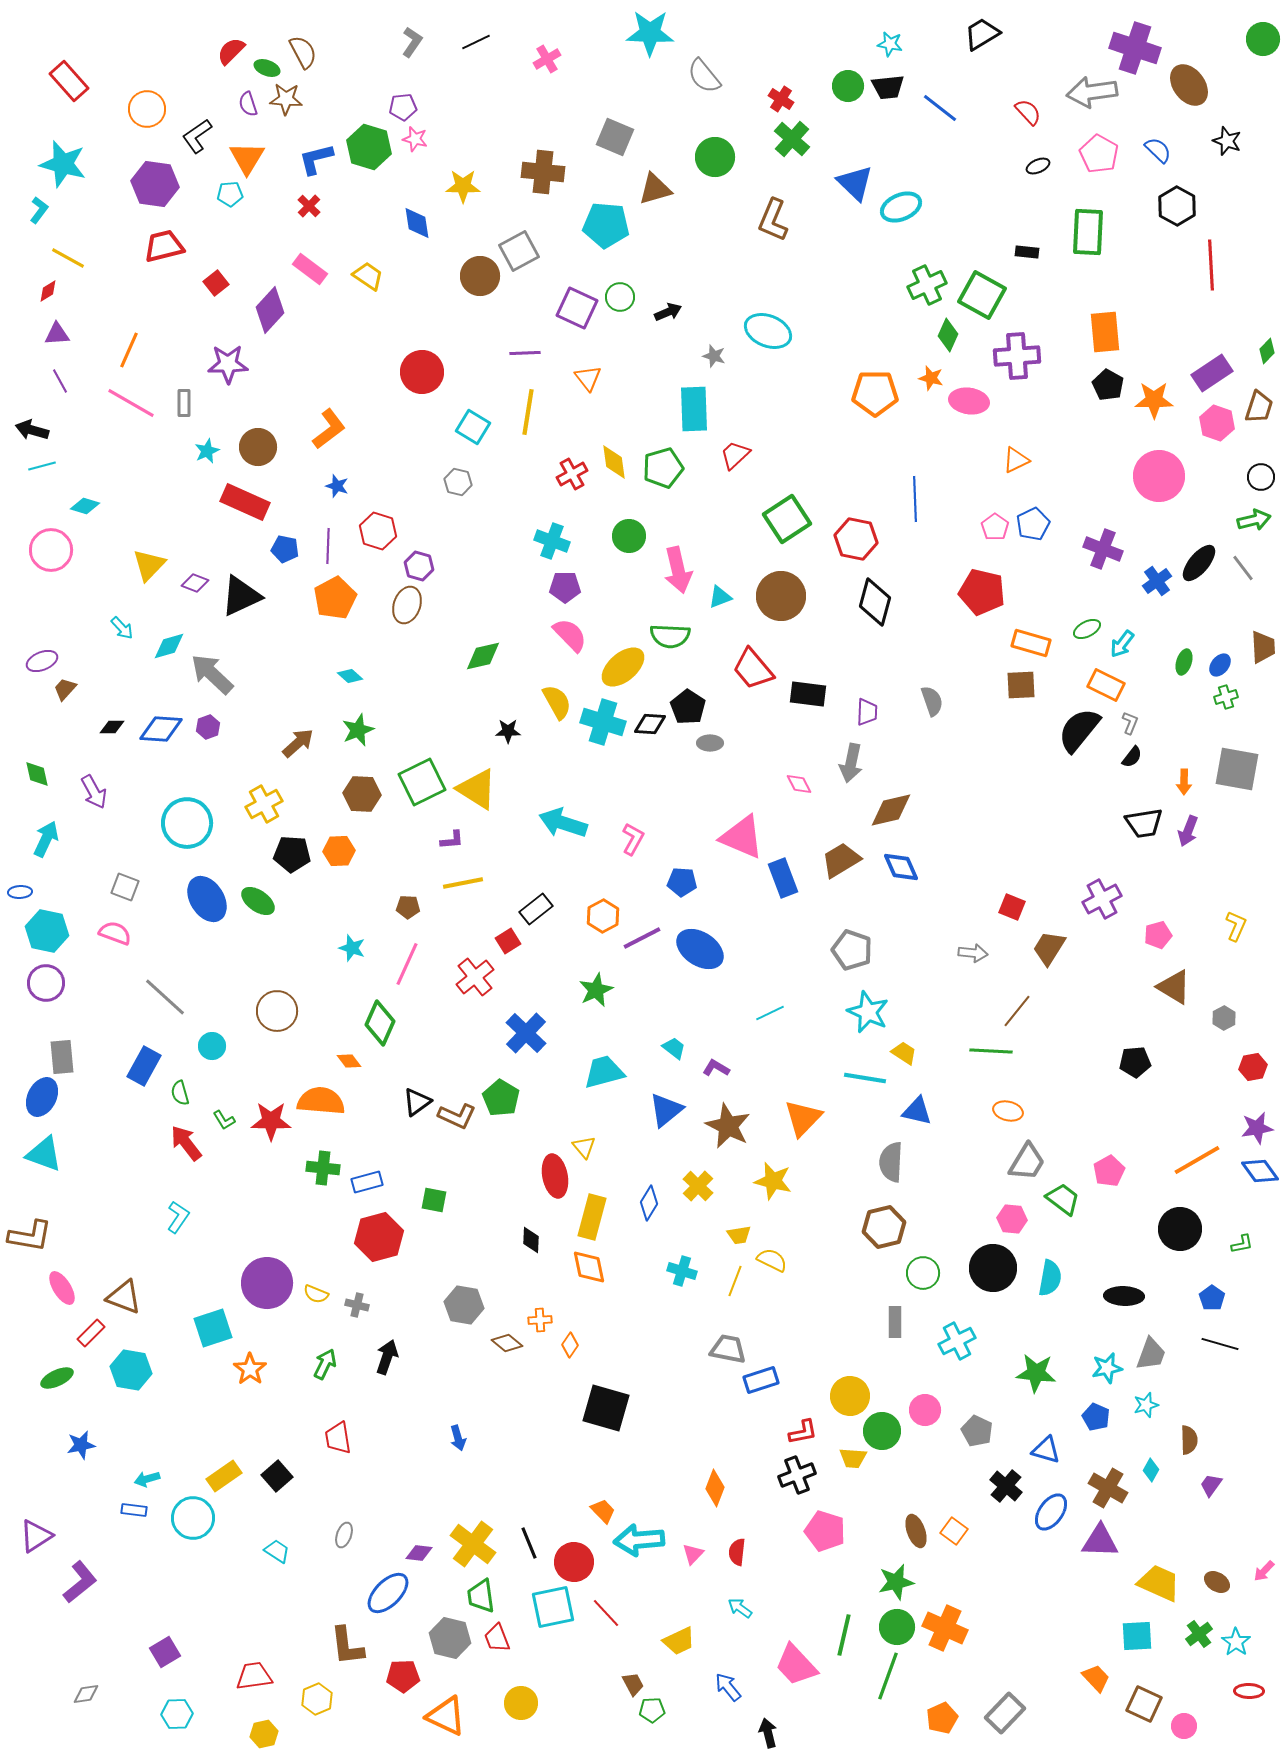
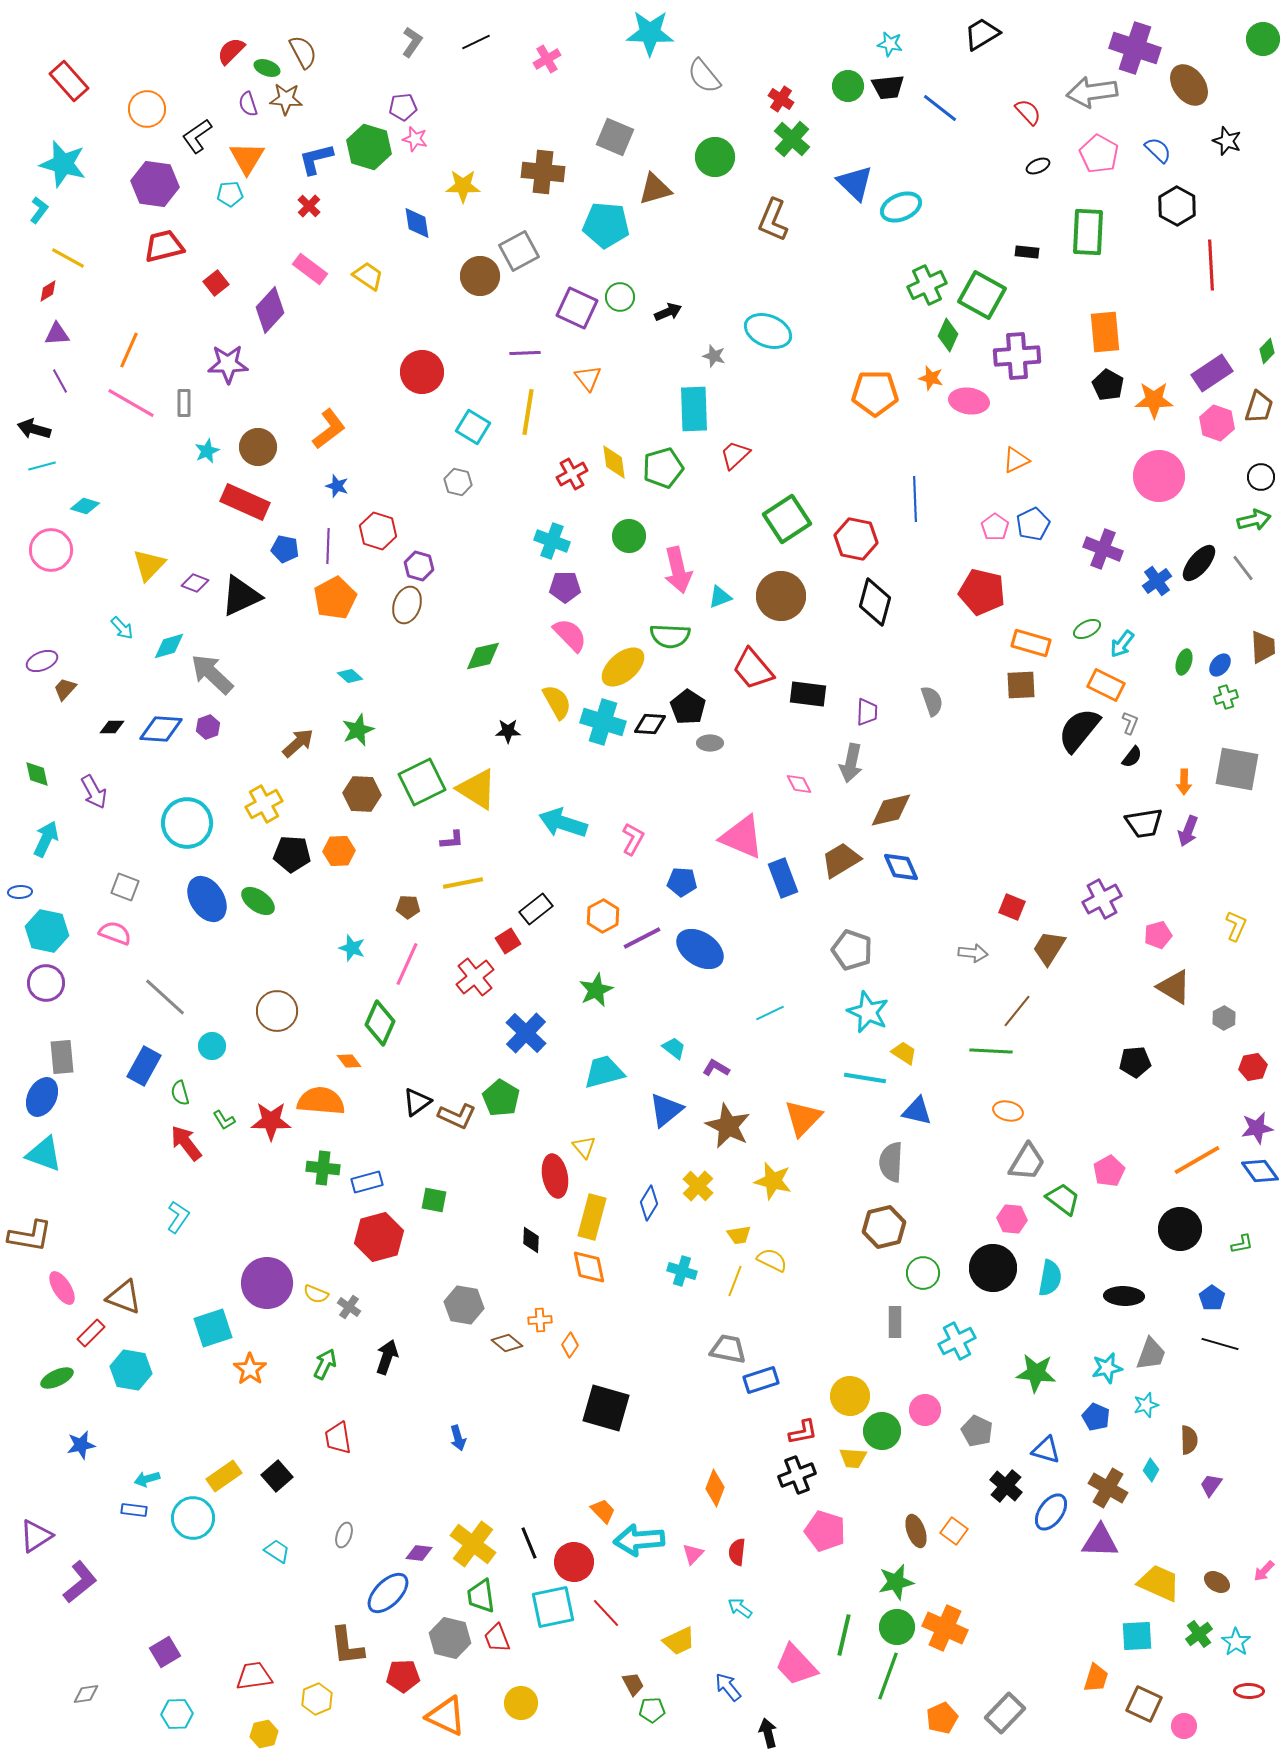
black arrow at (32, 430): moved 2 px right, 1 px up
gray cross at (357, 1305): moved 8 px left, 2 px down; rotated 20 degrees clockwise
orange trapezoid at (1096, 1678): rotated 60 degrees clockwise
